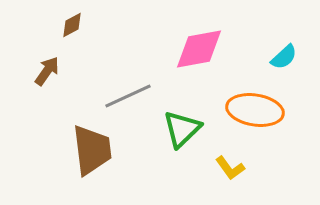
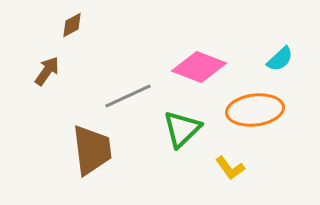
pink diamond: moved 18 px down; rotated 32 degrees clockwise
cyan semicircle: moved 4 px left, 2 px down
orange ellipse: rotated 16 degrees counterclockwise
